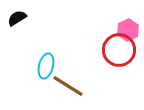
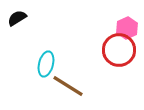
pink hexagon: moved 1 px left, 2 px up
cyan ellipse: moved 2 px up
